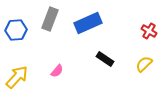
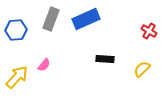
gray rectangle: moved 1 px right
blue rectangle: moved 2 px left, 4 px up
black rectangle: rotated 30 degrees counterclockwise
yellow semicircle: moved 2 px left, 5 px down
pink semicircle: moved 13 px left, 6 px up
